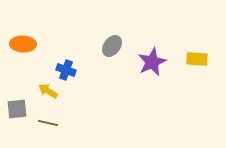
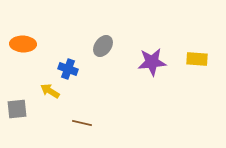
gray ellipse: moved 9 px left
purple star: rotated 20 degrees clockwise
blue cross: moved 2 px right, 1 px up
yellow arrow: moved 2 px right
brown line: moved 34 px right
